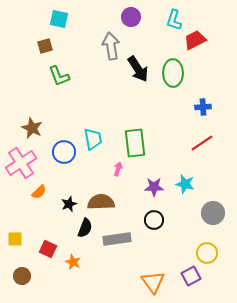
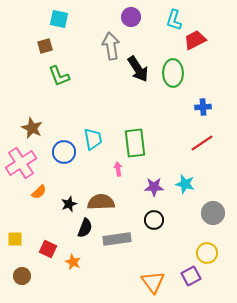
pink arrow: rotated 24 degrees counterclockwise
